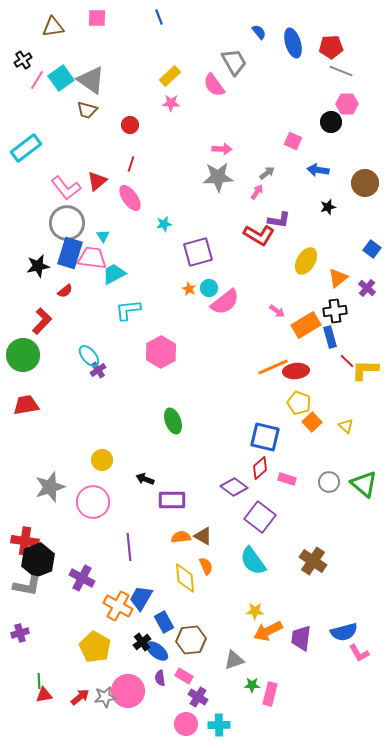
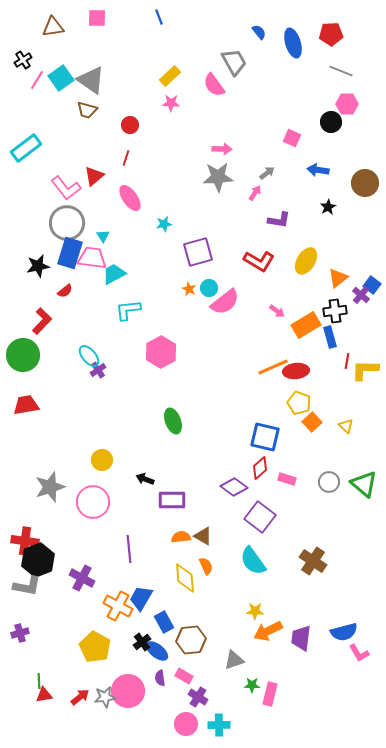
red pentagon at (331, 47): moved 13 px up
pink square at (293, 141): moved 1 px left, 3 px up
red line at (131, 164): moved 5 px left, 6 px up
red triangle at (97, 181): moved 3 px left, 5 px up
pink arrow at (257, 192): moved 2 px left, 1 px down
black star at (328, 207): rotated 14 degrees counterclockwise
red L-shape at (259, 235): moved 26 px down
blue square at (372, 249): moved 36 px down
purple cross at (367, 288): moved 6 px left, 7 px down
red line at (347, 361): rotated 56 degrees clockwise
purple line at (129, 547): moved 2 px down
